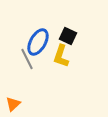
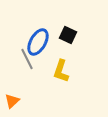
black square: moved 1 px up
yellow L-shape: moved 15 px down
orange triangle: moved 1 px left, 3 px up
